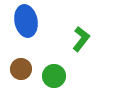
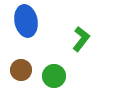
brown circle: moved 1 px down
